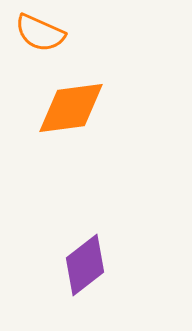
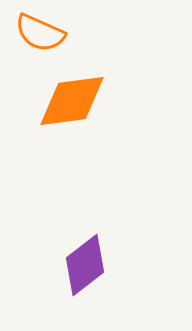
orange diamond: moved 1 px right, 7 px up
